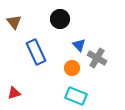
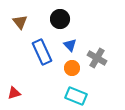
brown triangle: moved 6 px right
blue triangle: moved 9 px left
blue rectangle: moved 6 px right
